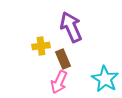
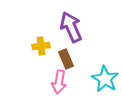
brown rectangle: moved 3 px right
pink arrow: rotated 15 degrees counterclockwise
